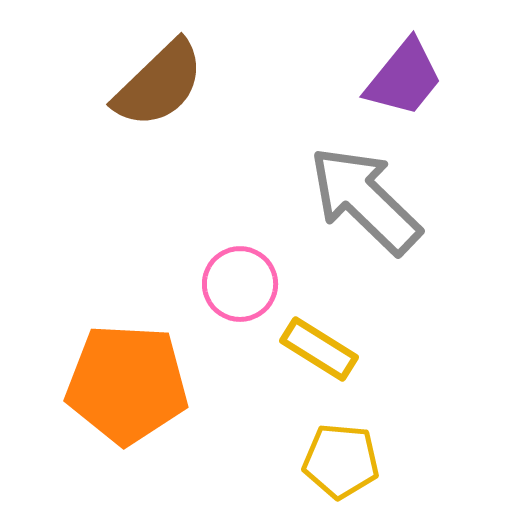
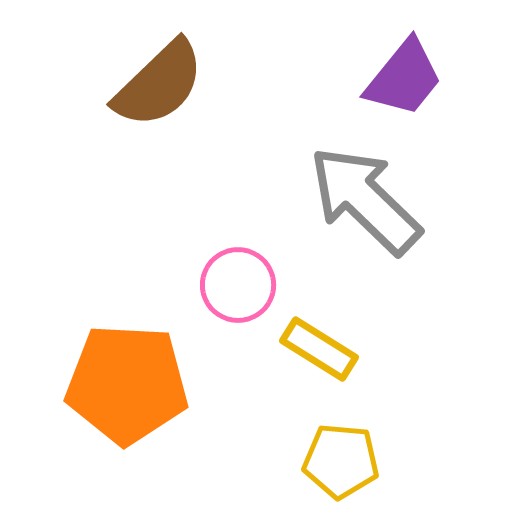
pink circle: moved 2 px left, 1 px down
